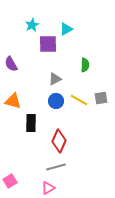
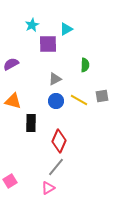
purple semicircle: rotated 91 degrees clockwise
gray square: moved 1 px right, 2 px up
gray line: rotated 36 degrees counterclockwise
